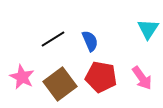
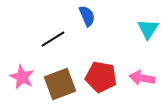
blue semicircle: moved 3 px left, 25 px up
pink arrow: rotated 135 degrees clockwise
brown square: rotated 16 degrees clockwise
